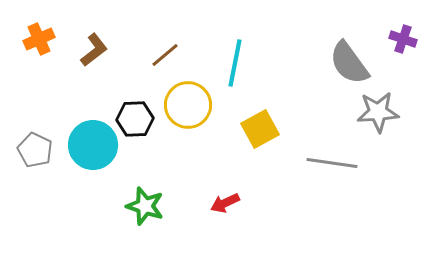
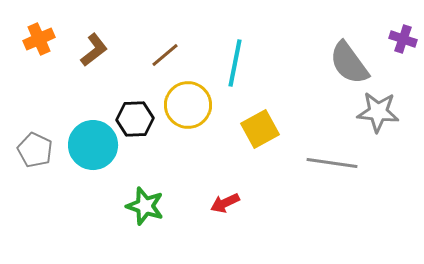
gray star: rotated 9 degrees clockwise
